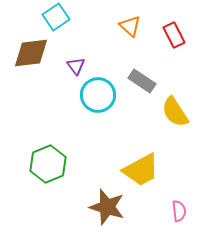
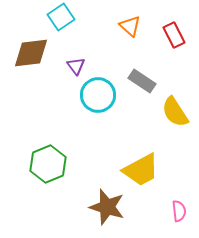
cyan square: moved 5 px right
